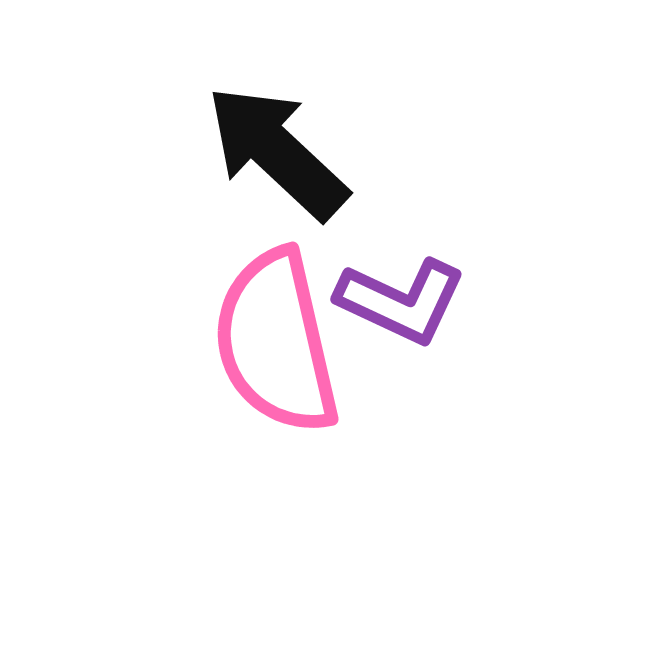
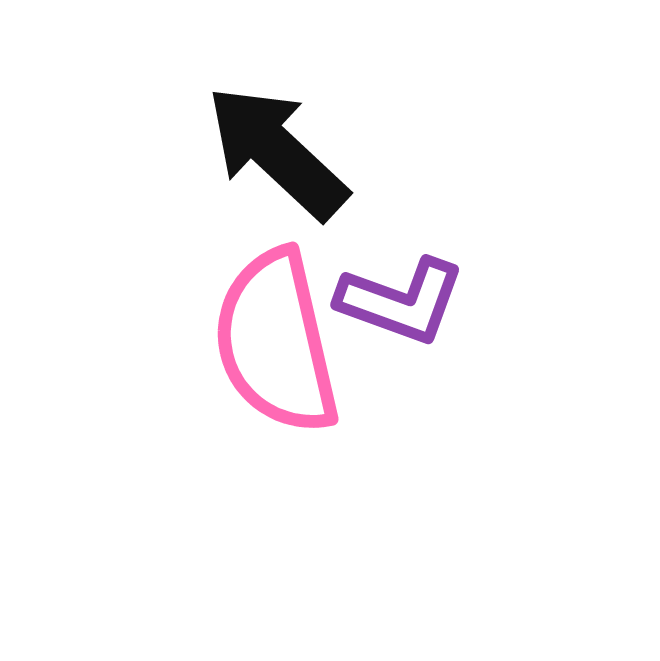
purple L-shape: rotated 5 degrees counterclockwise
